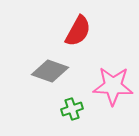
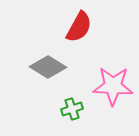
red semicircle: moved 1 px right, 4 px up
gray diamond: moved 2 px left, 4 px up; rotated 12 degrees clockwise
